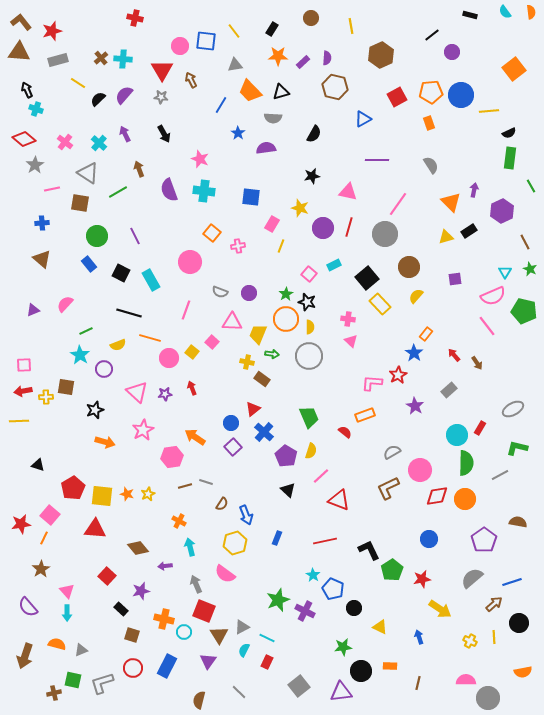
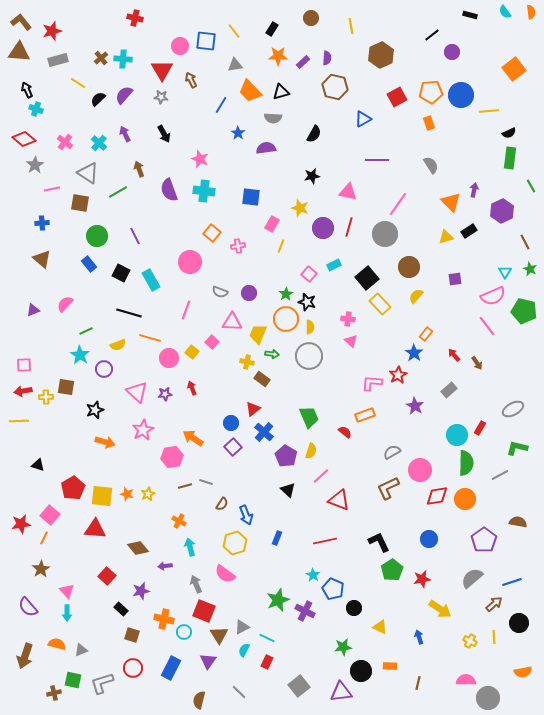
orange arrow at (195, 437): moved 2 px left, 1 px down
black L-shape at (369, 550): moved 10 px right, 8 px up
blue rectangle at (167, 666): moved 4 px right, 2 px down
